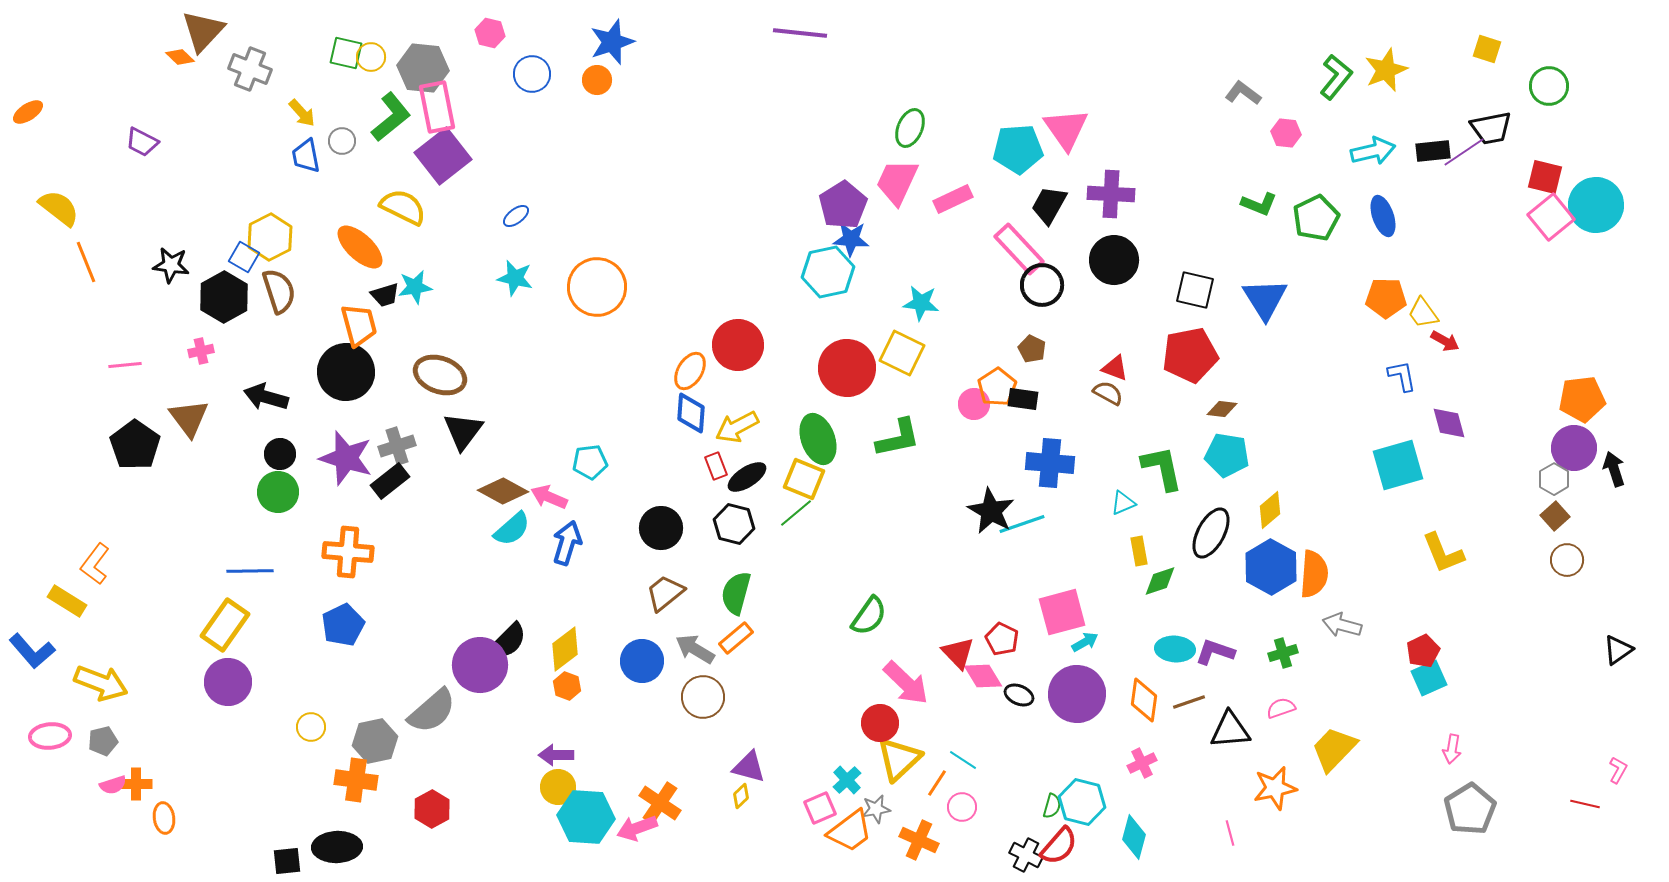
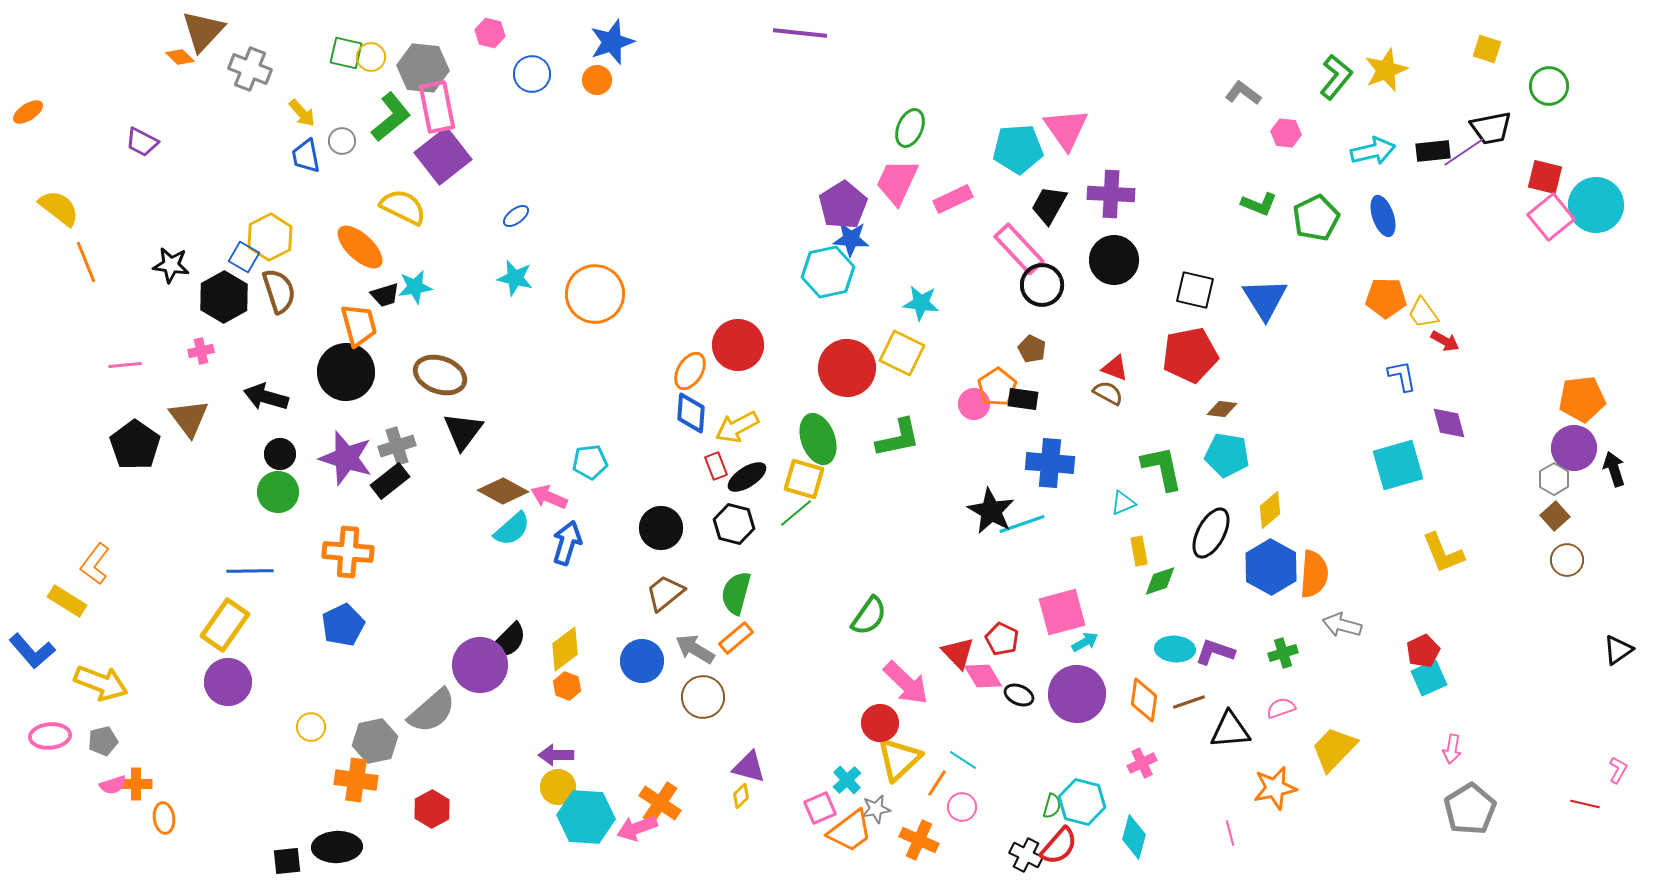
orange circle at (597, 287): moved 2 px left, 7 px down
yellow square at (804, 479): rotated 6 degrees counterclockwise
